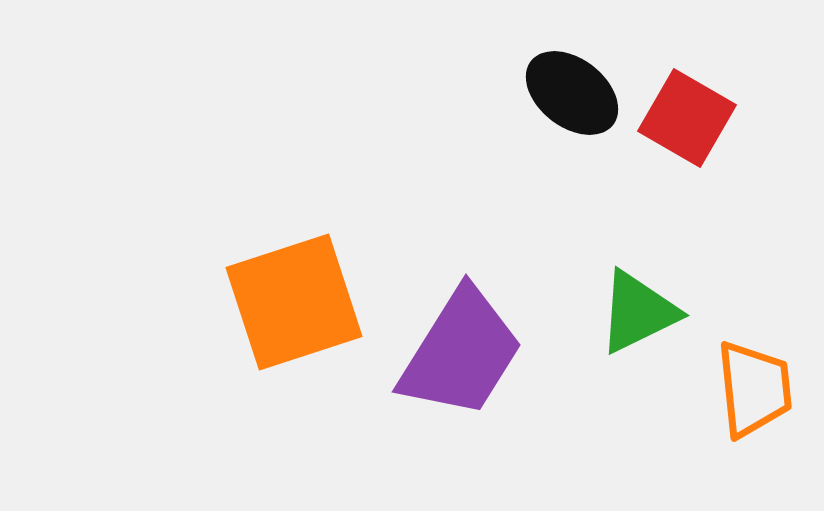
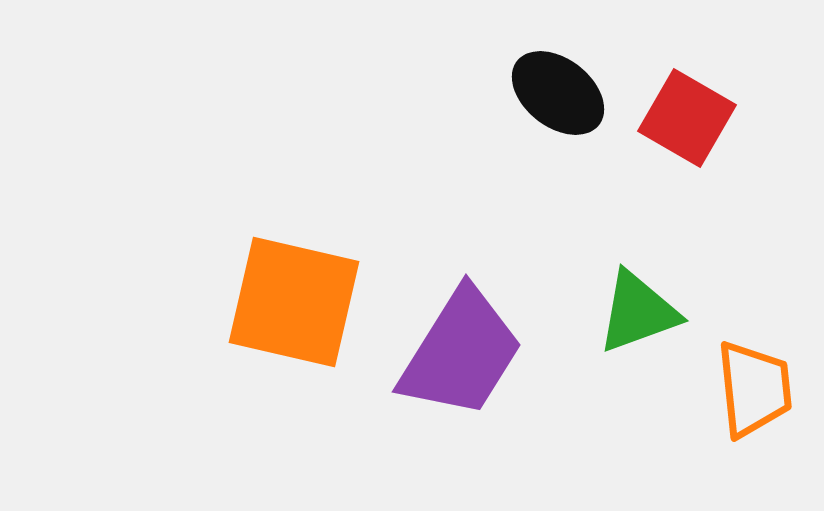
black ellipse: moved 14 px left
orange square: rotated 31 degrees clockwise
green triangle: rotated 6 degrees clockwise
